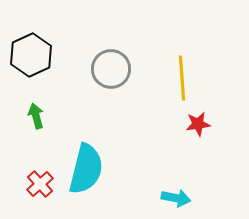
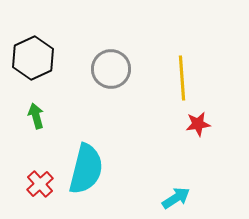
black hexagon: moved 2 px right, 3 px down
cyan arrow: rotated 44 degrees counterclockwise
